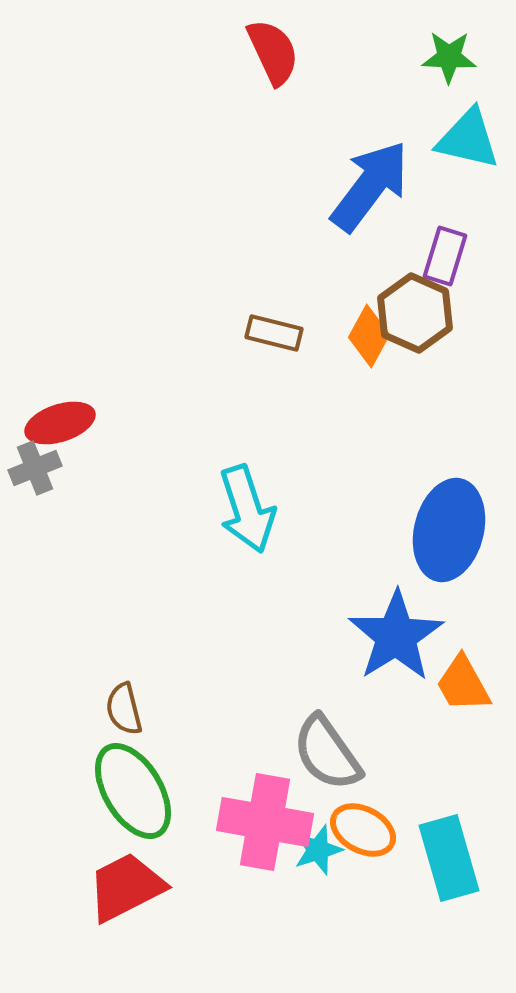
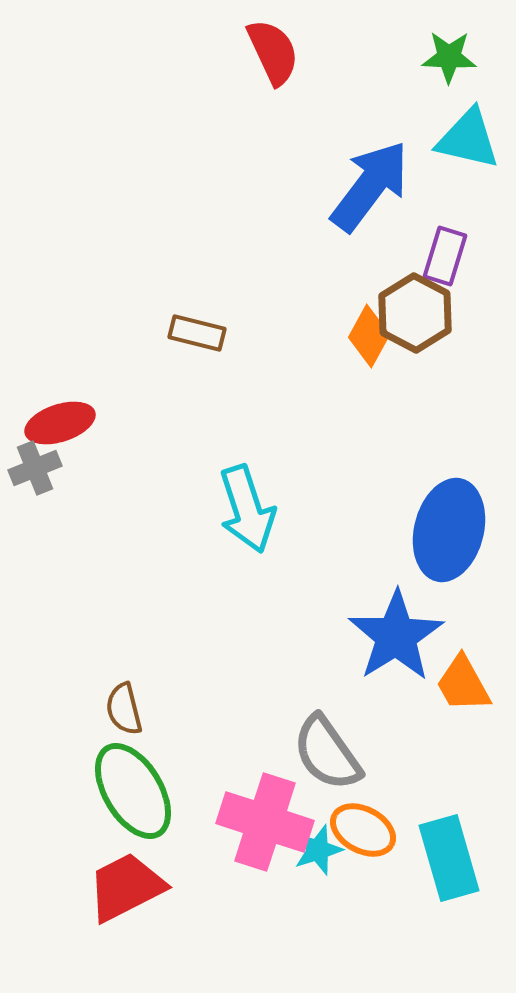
brown hexagon: rotated 4 degrees clockwise
brown rectangle: moved 77 px left
pink cross: rotated 8 degrees clockwise
